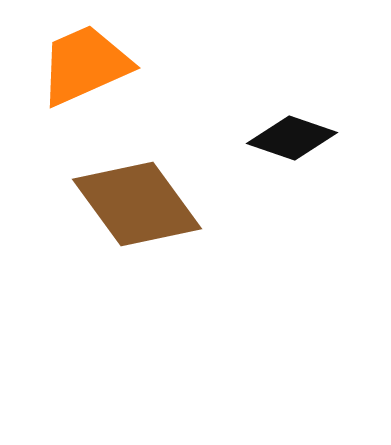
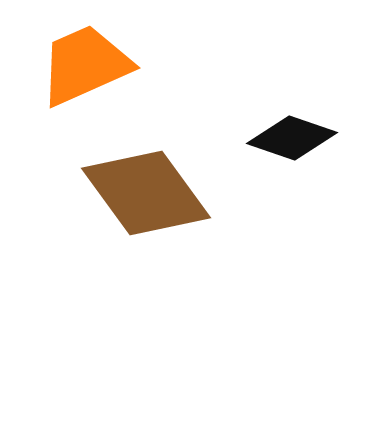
brown diamond: moved 9 px right, 11 px up
